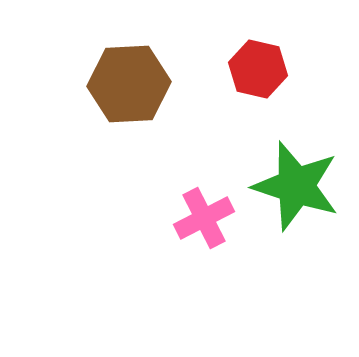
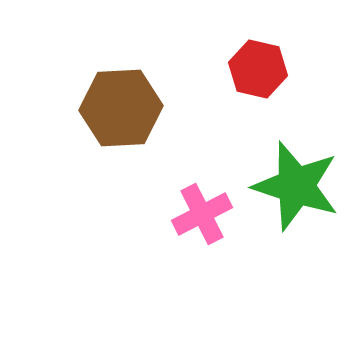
brown hexagon: moved 8 px left, 24 px down
pink cross: moved 2 px left, 4 px up
